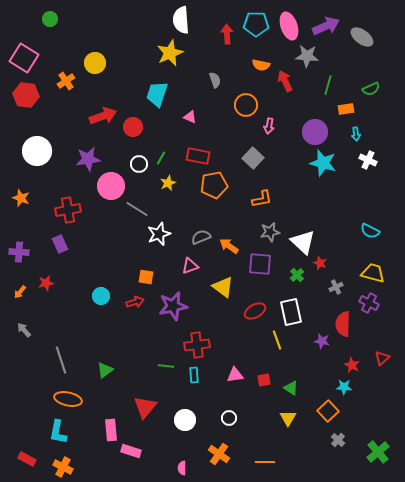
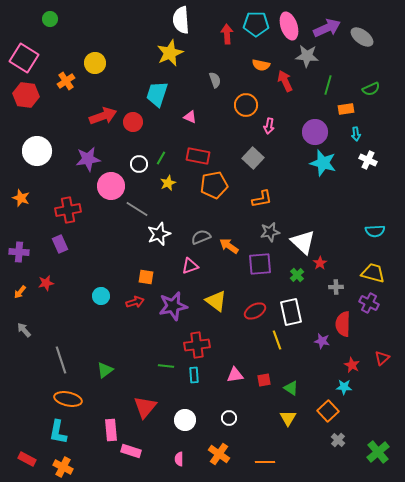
purple arrow at (326, 26): moved 1 px right, 2 px down
red circle at (133, 127): moved 5 px up
cyan semicircle at (370, 231): moved 5 px right; rotated 30 degrees counterclockwise
red star at (320, 263): rotated 16 degrees clockwise
purple square at (260, 264): rotated 10 degrees counterclockwise
yellow triangle at (223, 287): moved 7 px left, 14 px down
gray cross at (336, 287): rotated 24 degrees clockwise
pink semicircle at (182, 468): moved 3 px left, 9 px up
